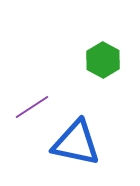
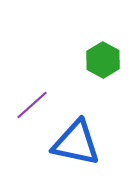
purple line: moved 2 px up; rotated 9 degrees counterclockwise
